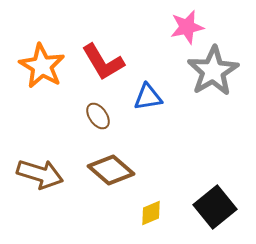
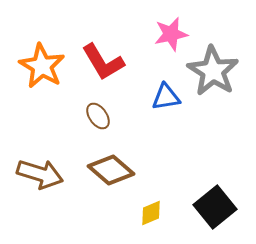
pink star: moved 16 px left, 7 px down
gray star: rotated 9 degrees counterclockwise
blue triangle: moved 18 px right
